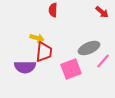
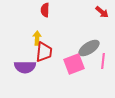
red semicircle: moved 8 px left
yellow arrow: rotated 104 degrees counterclockwise
gray ellipse: rotated 10 degrees counterclockwise
pink line: rotated 35 degrees counterclockwise
pink square: moved 3 px right, 5 px up
